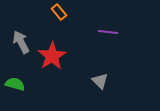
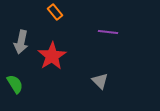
orange rectangle: moved 4 px left
gray arrow: rotated 140 degrees counterclockwise
green semicircle: rotated 42 degrees clockwise
